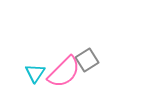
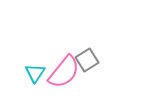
pink semicircle: rotated 6 degrees counterclockwise
